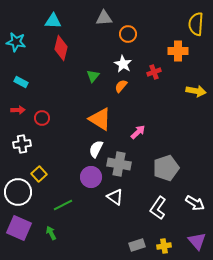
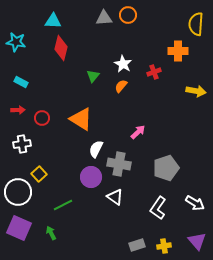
orange circle: moved 19 px up
orange triangle: moved 19 px left
